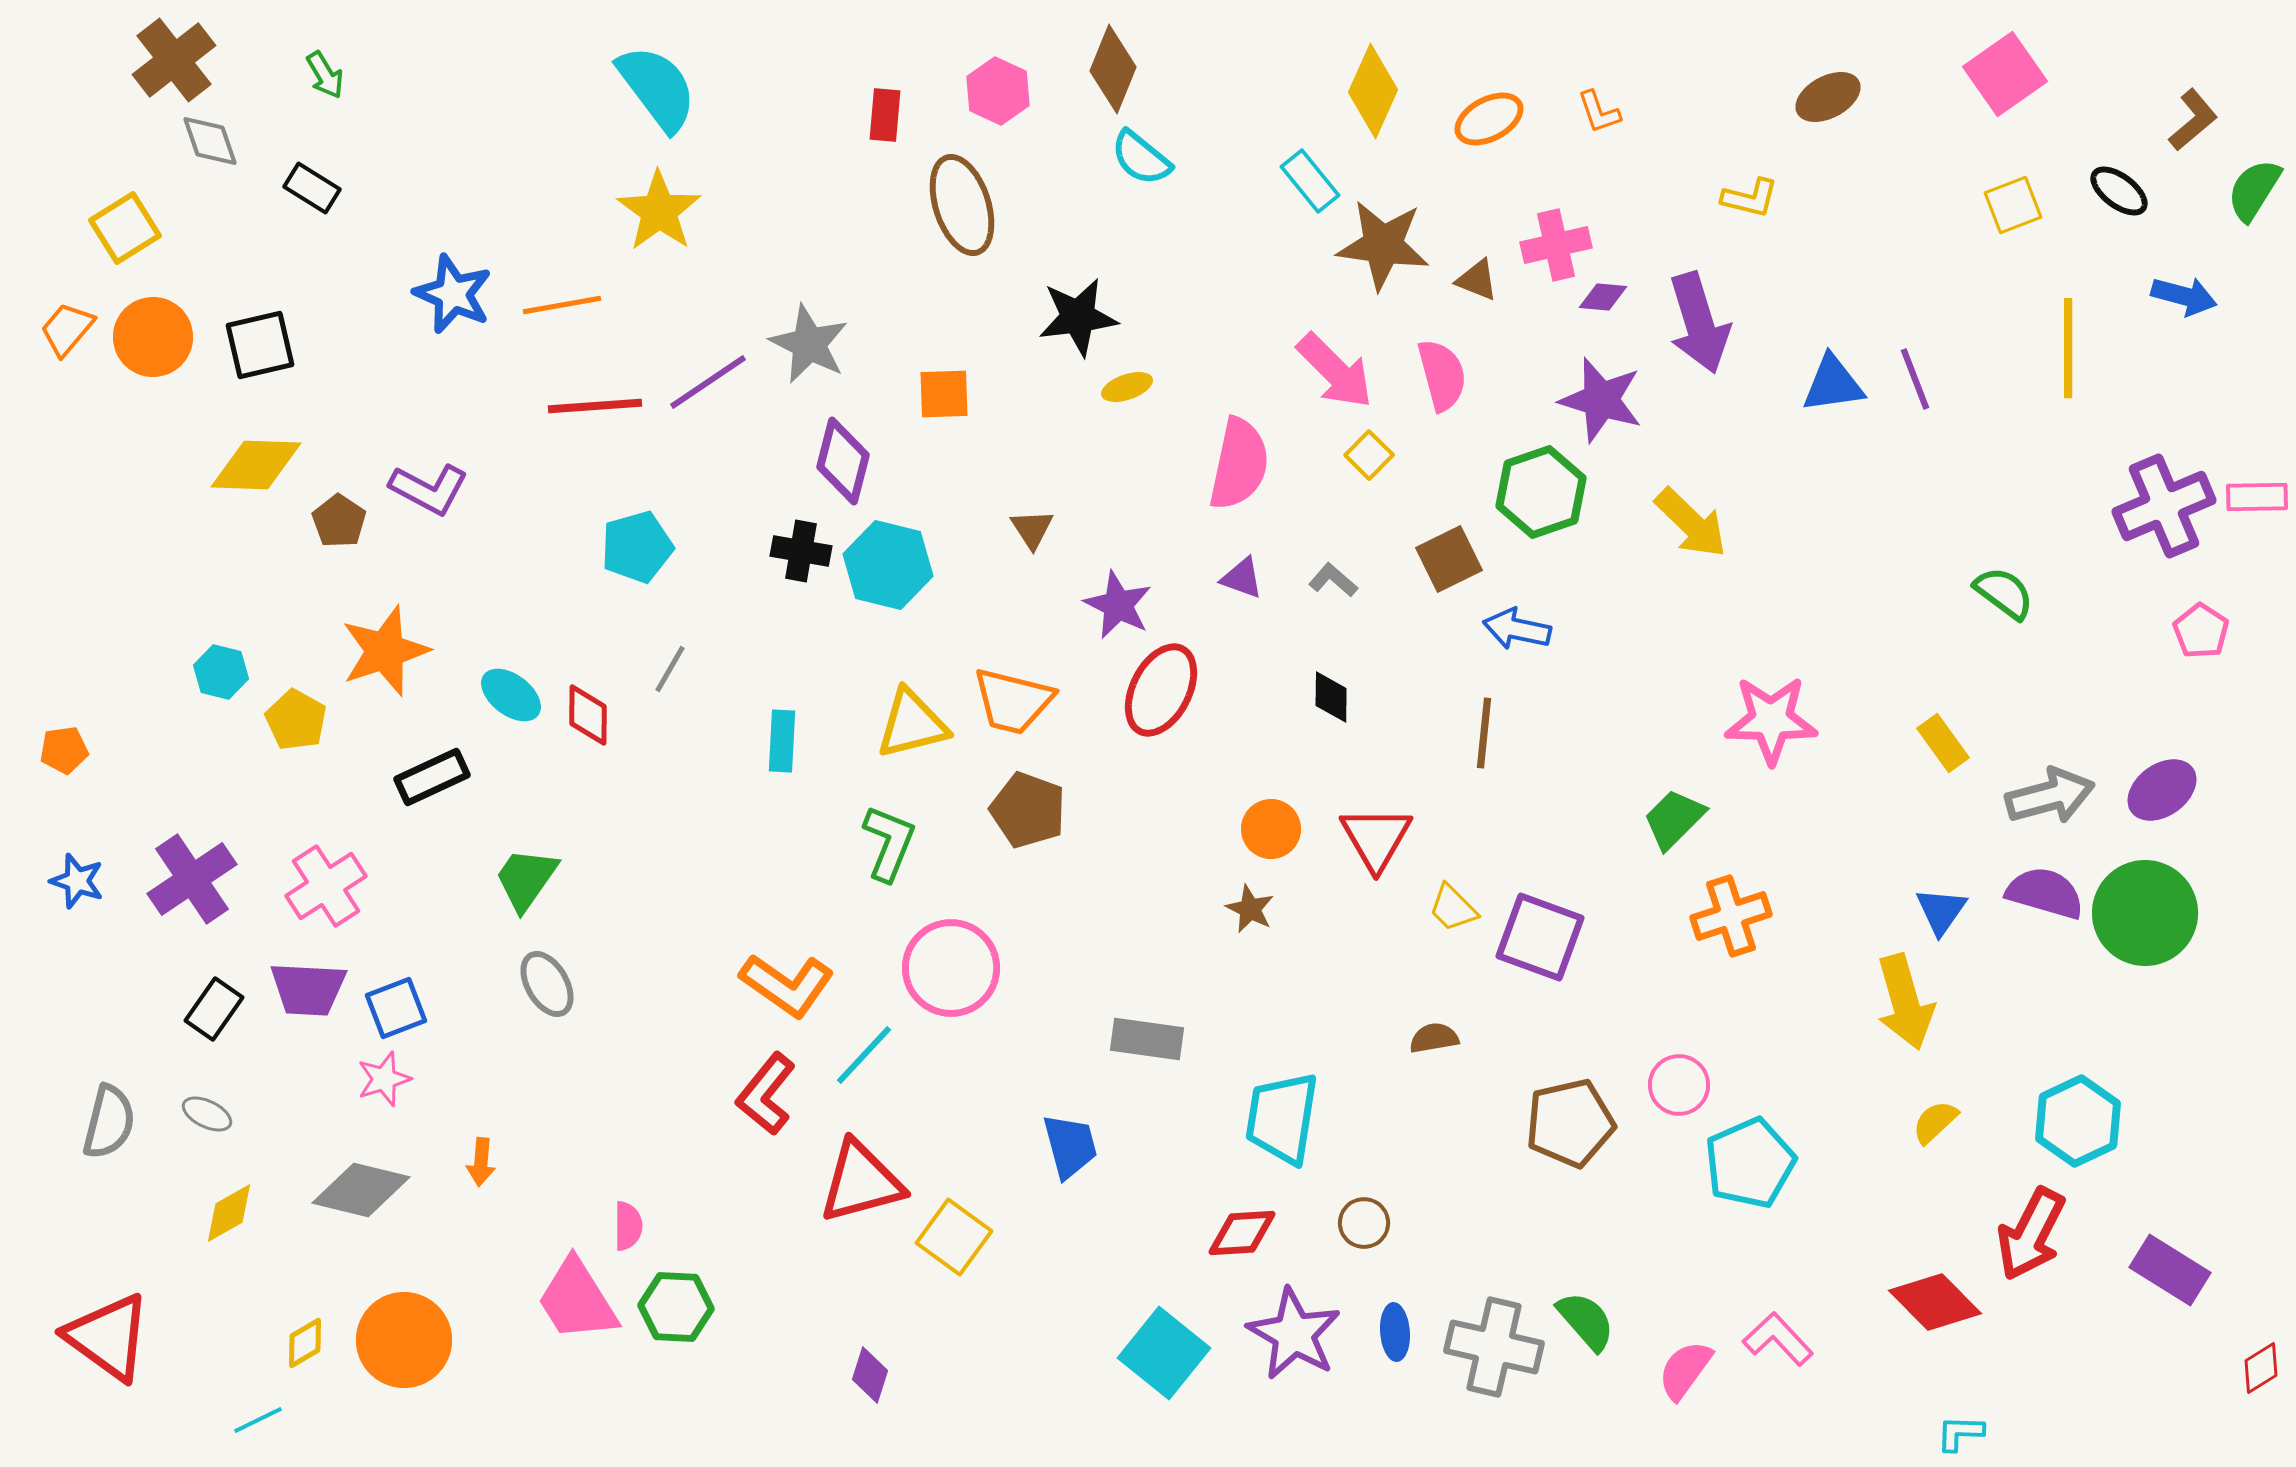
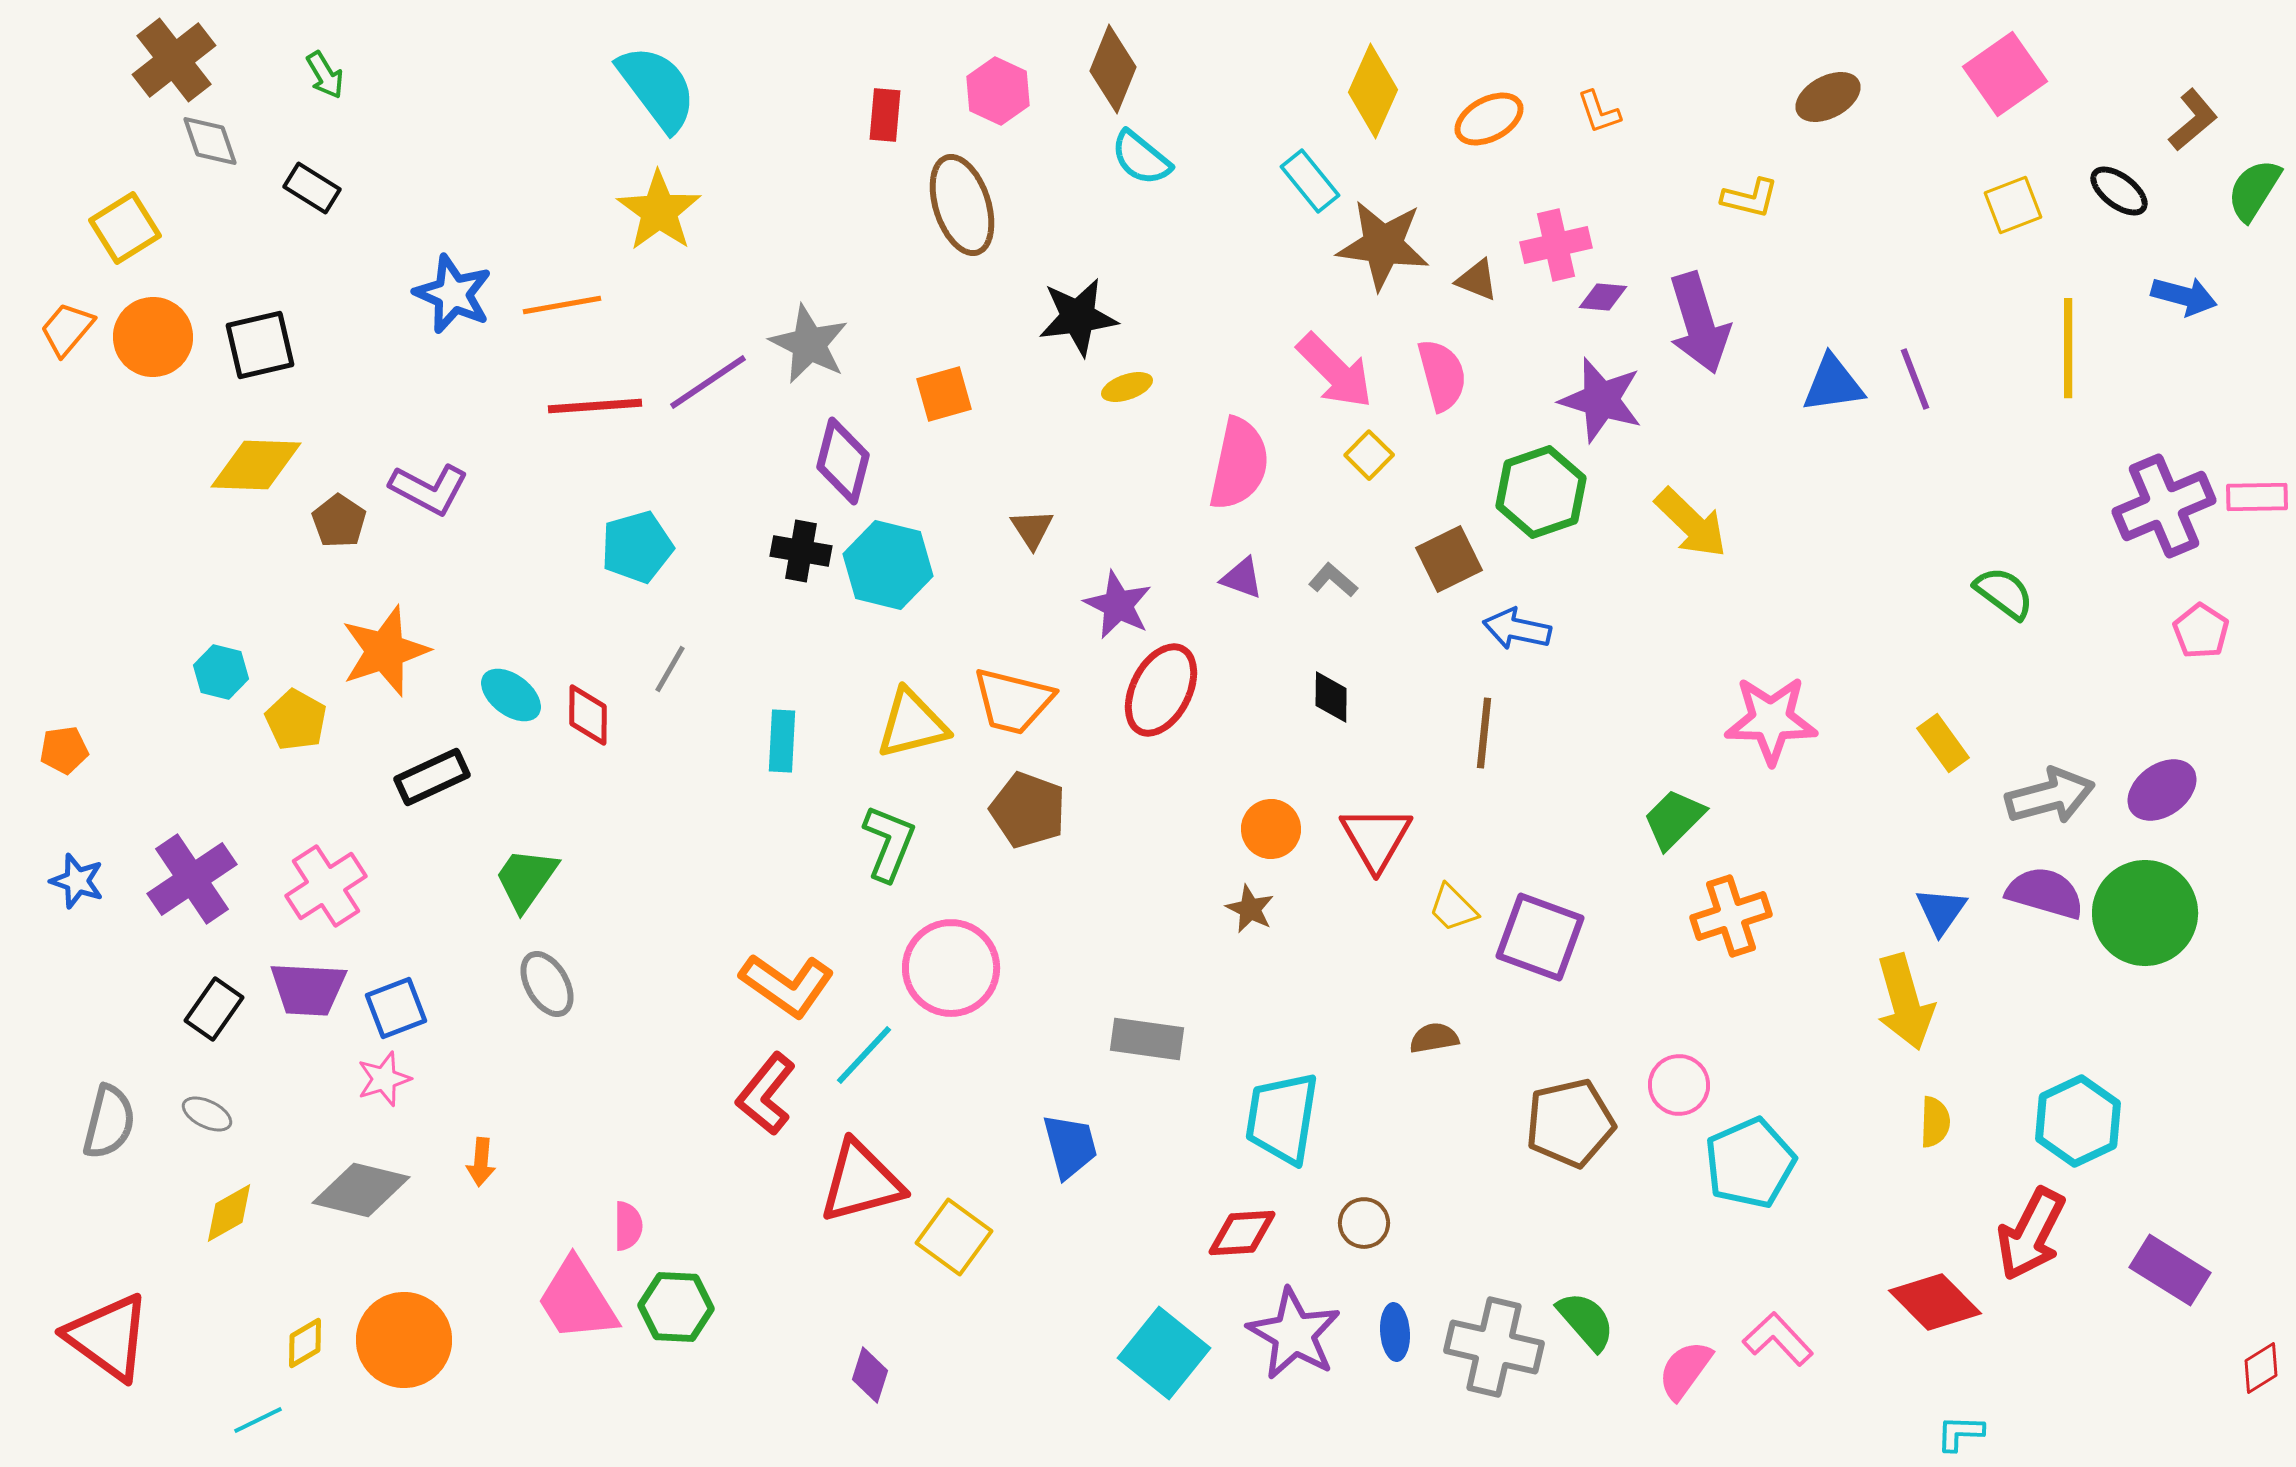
orange square at (944, 394): rotated 14 degrees counterclockwise
yellow semicircle at (1935, 1122): rotated 135 degrees clockwise
